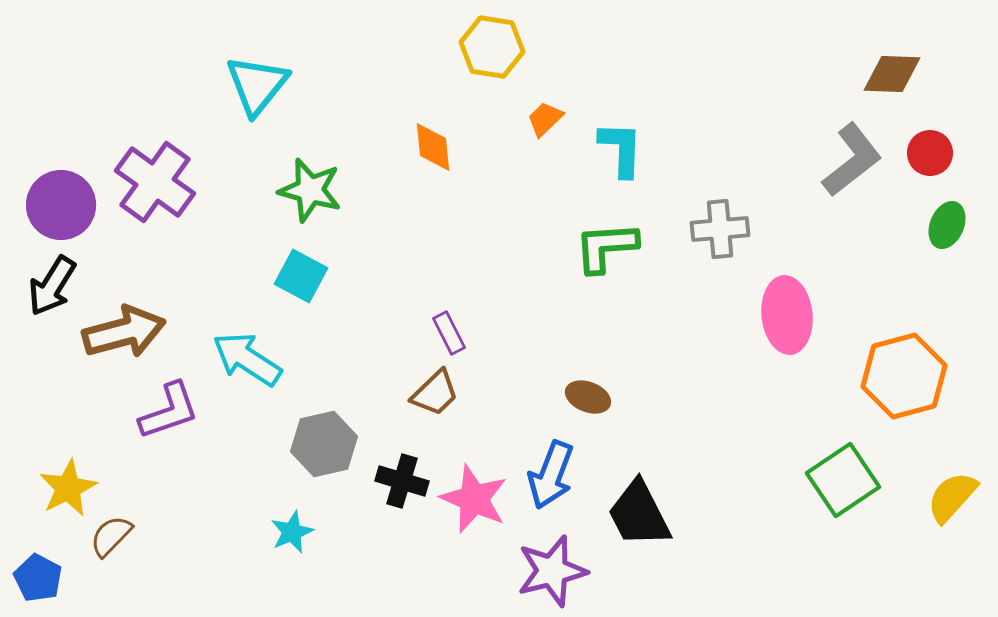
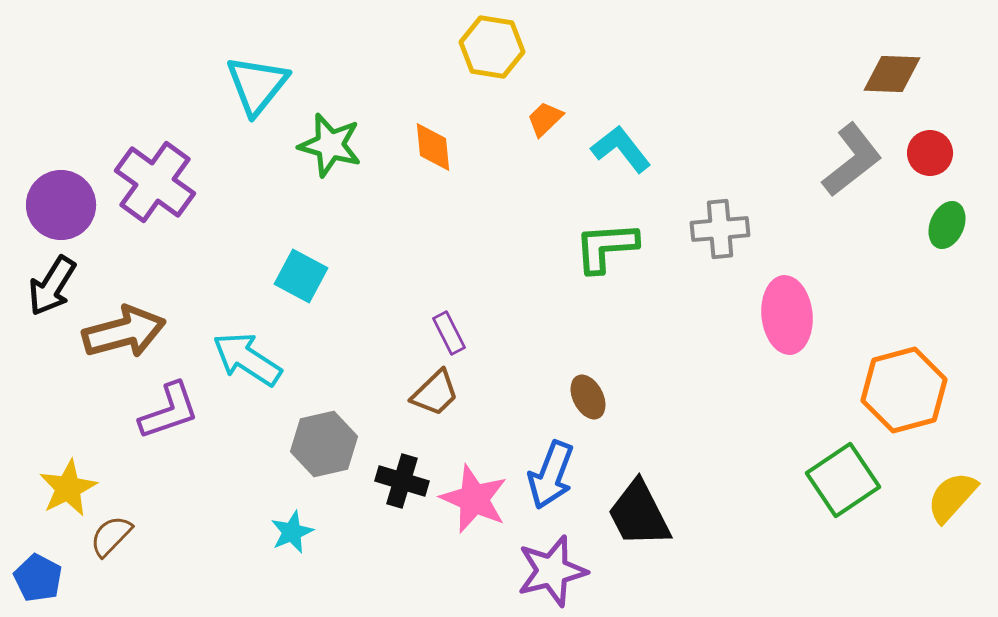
cyan L-shape: rotated 40 degrees counterclockwise
green star: moved 20 px right, 45 px up
orange hexagon: moved 14 px down
brown ellipse: rotated 42 degrees clockwise
